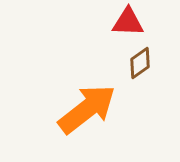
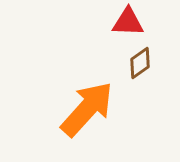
orange arrow: rotated 10 degrees counterclockwise
